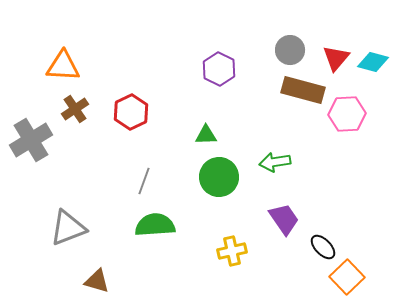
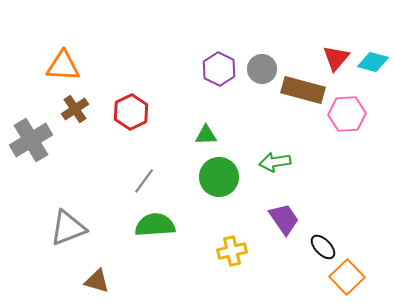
gray circle: moved 28 px left, 19 px down
gray line: rotated 16 degrees clockwise
